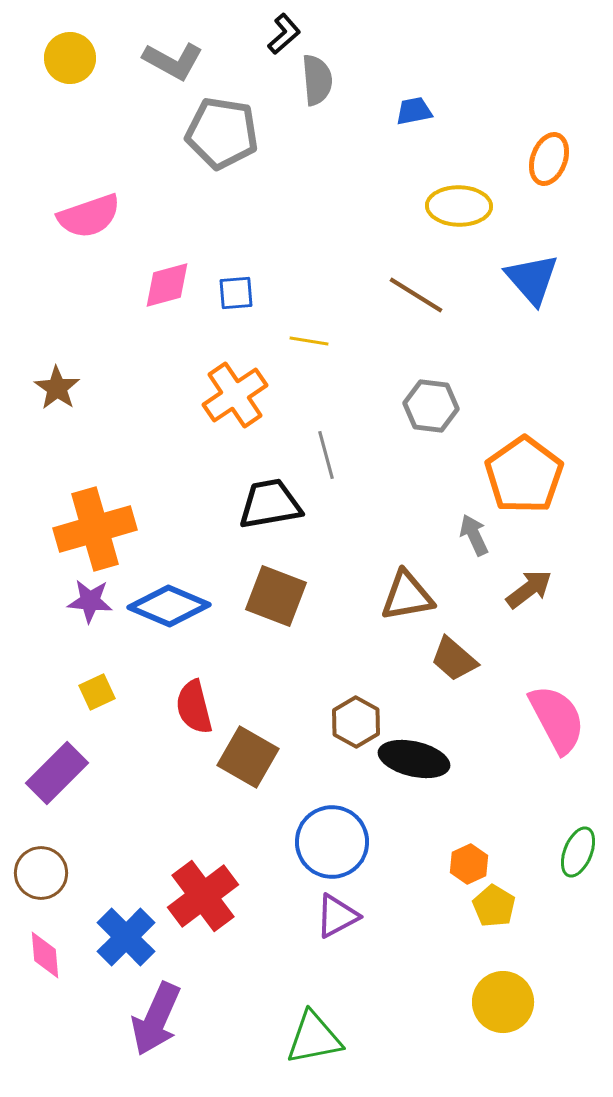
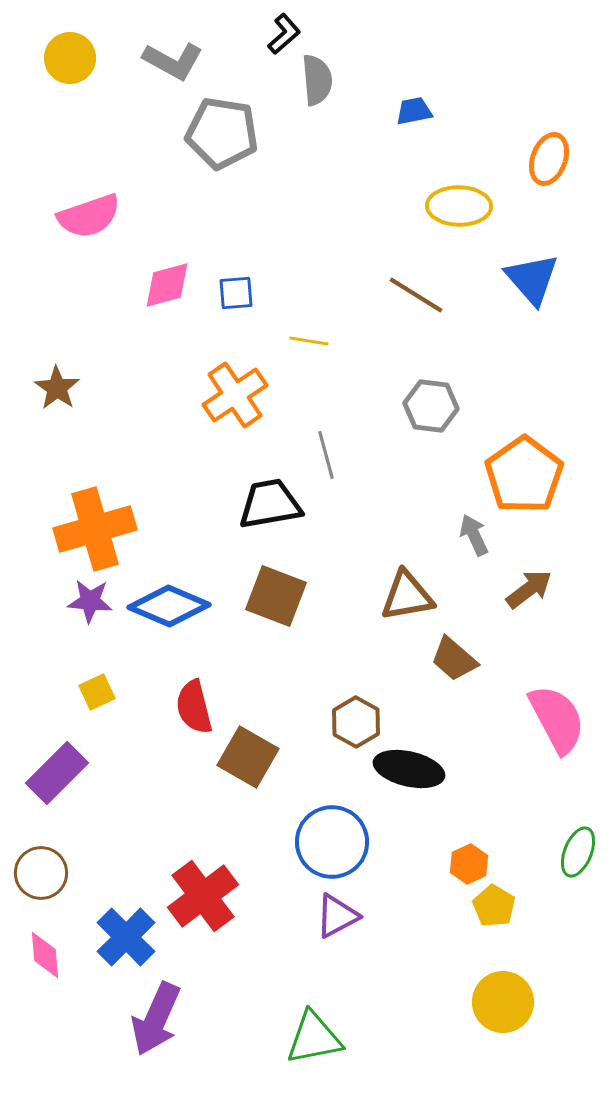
black ellipse at (414, 759): moved 5 px left, 10 px down
